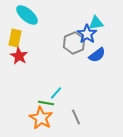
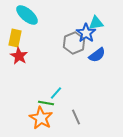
blue star: moved 1 px left, 1 px up
